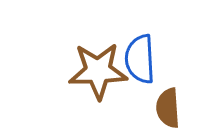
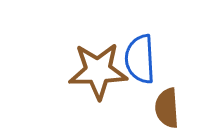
brown semicircle: moved 1 px left
